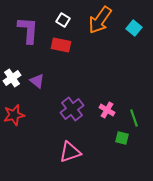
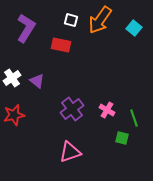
white square: moved 8 px right; rotated 16 degrees counterclockwise
purple L-shape: moved 2 px left, 2 px up; rotated 28 degrees clockwise
